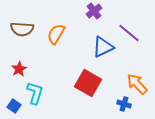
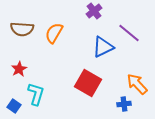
orange semicircle: moved 2 px left, 1 px up
cyan L-shape: moved 1 px right, 1 px down
blue cross: rotated 24 degrees counterclockwise
